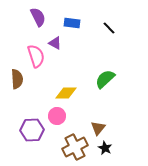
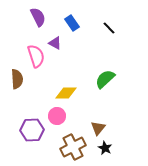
blue rectangle: rotated 49 degrees clockwise
brown cross: moved 2 px left
